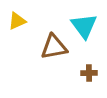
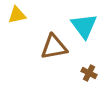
yellow triangle: moved 6 px up; rotated 12 degrees clockwise
brown cross: rotated 28 degrees clockwise
